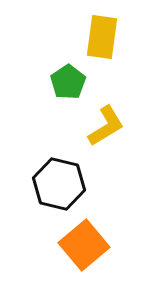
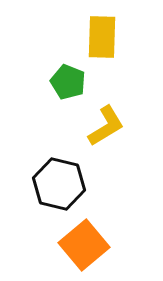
yellow rectangle: rotated 6 degrees counterclockwise
green pentagon: rotated 16 degrees counterclockwise
